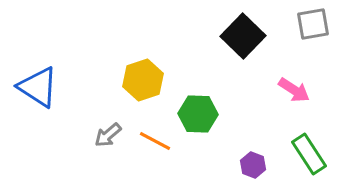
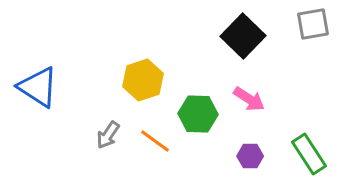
pink arrow: moved 45 px left, 9 px down
gray arrow: rotated 16 degrees counterclockwise
orange line: rotated 8 degrees clockwise
purple hexagon: moved 3 px left, 9 px up; rotated 20 degrees counterclockwise
